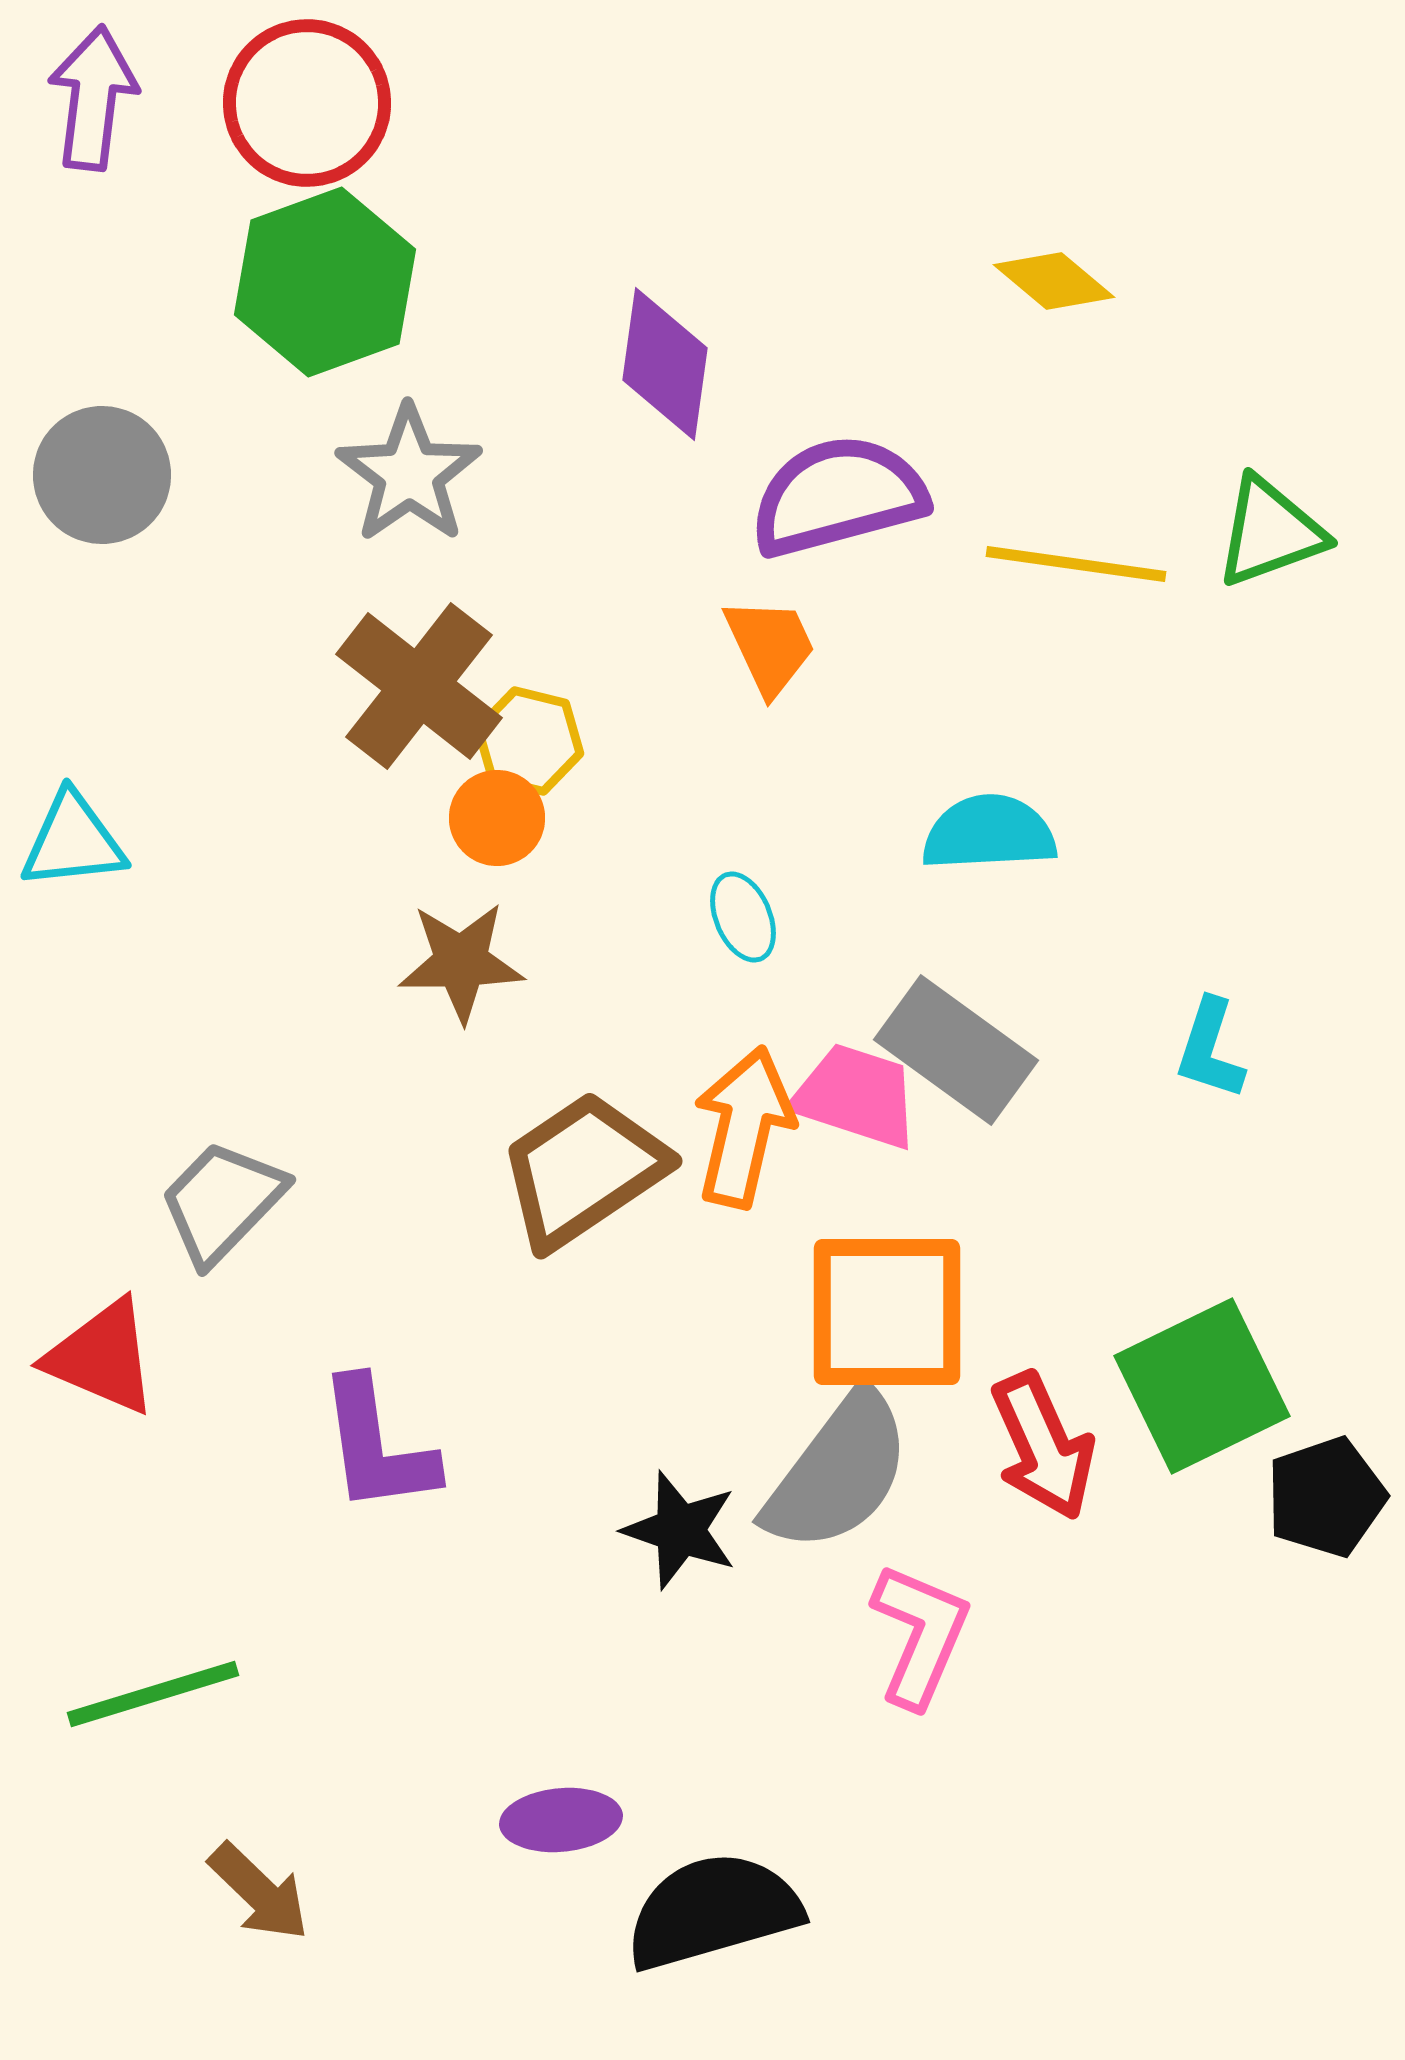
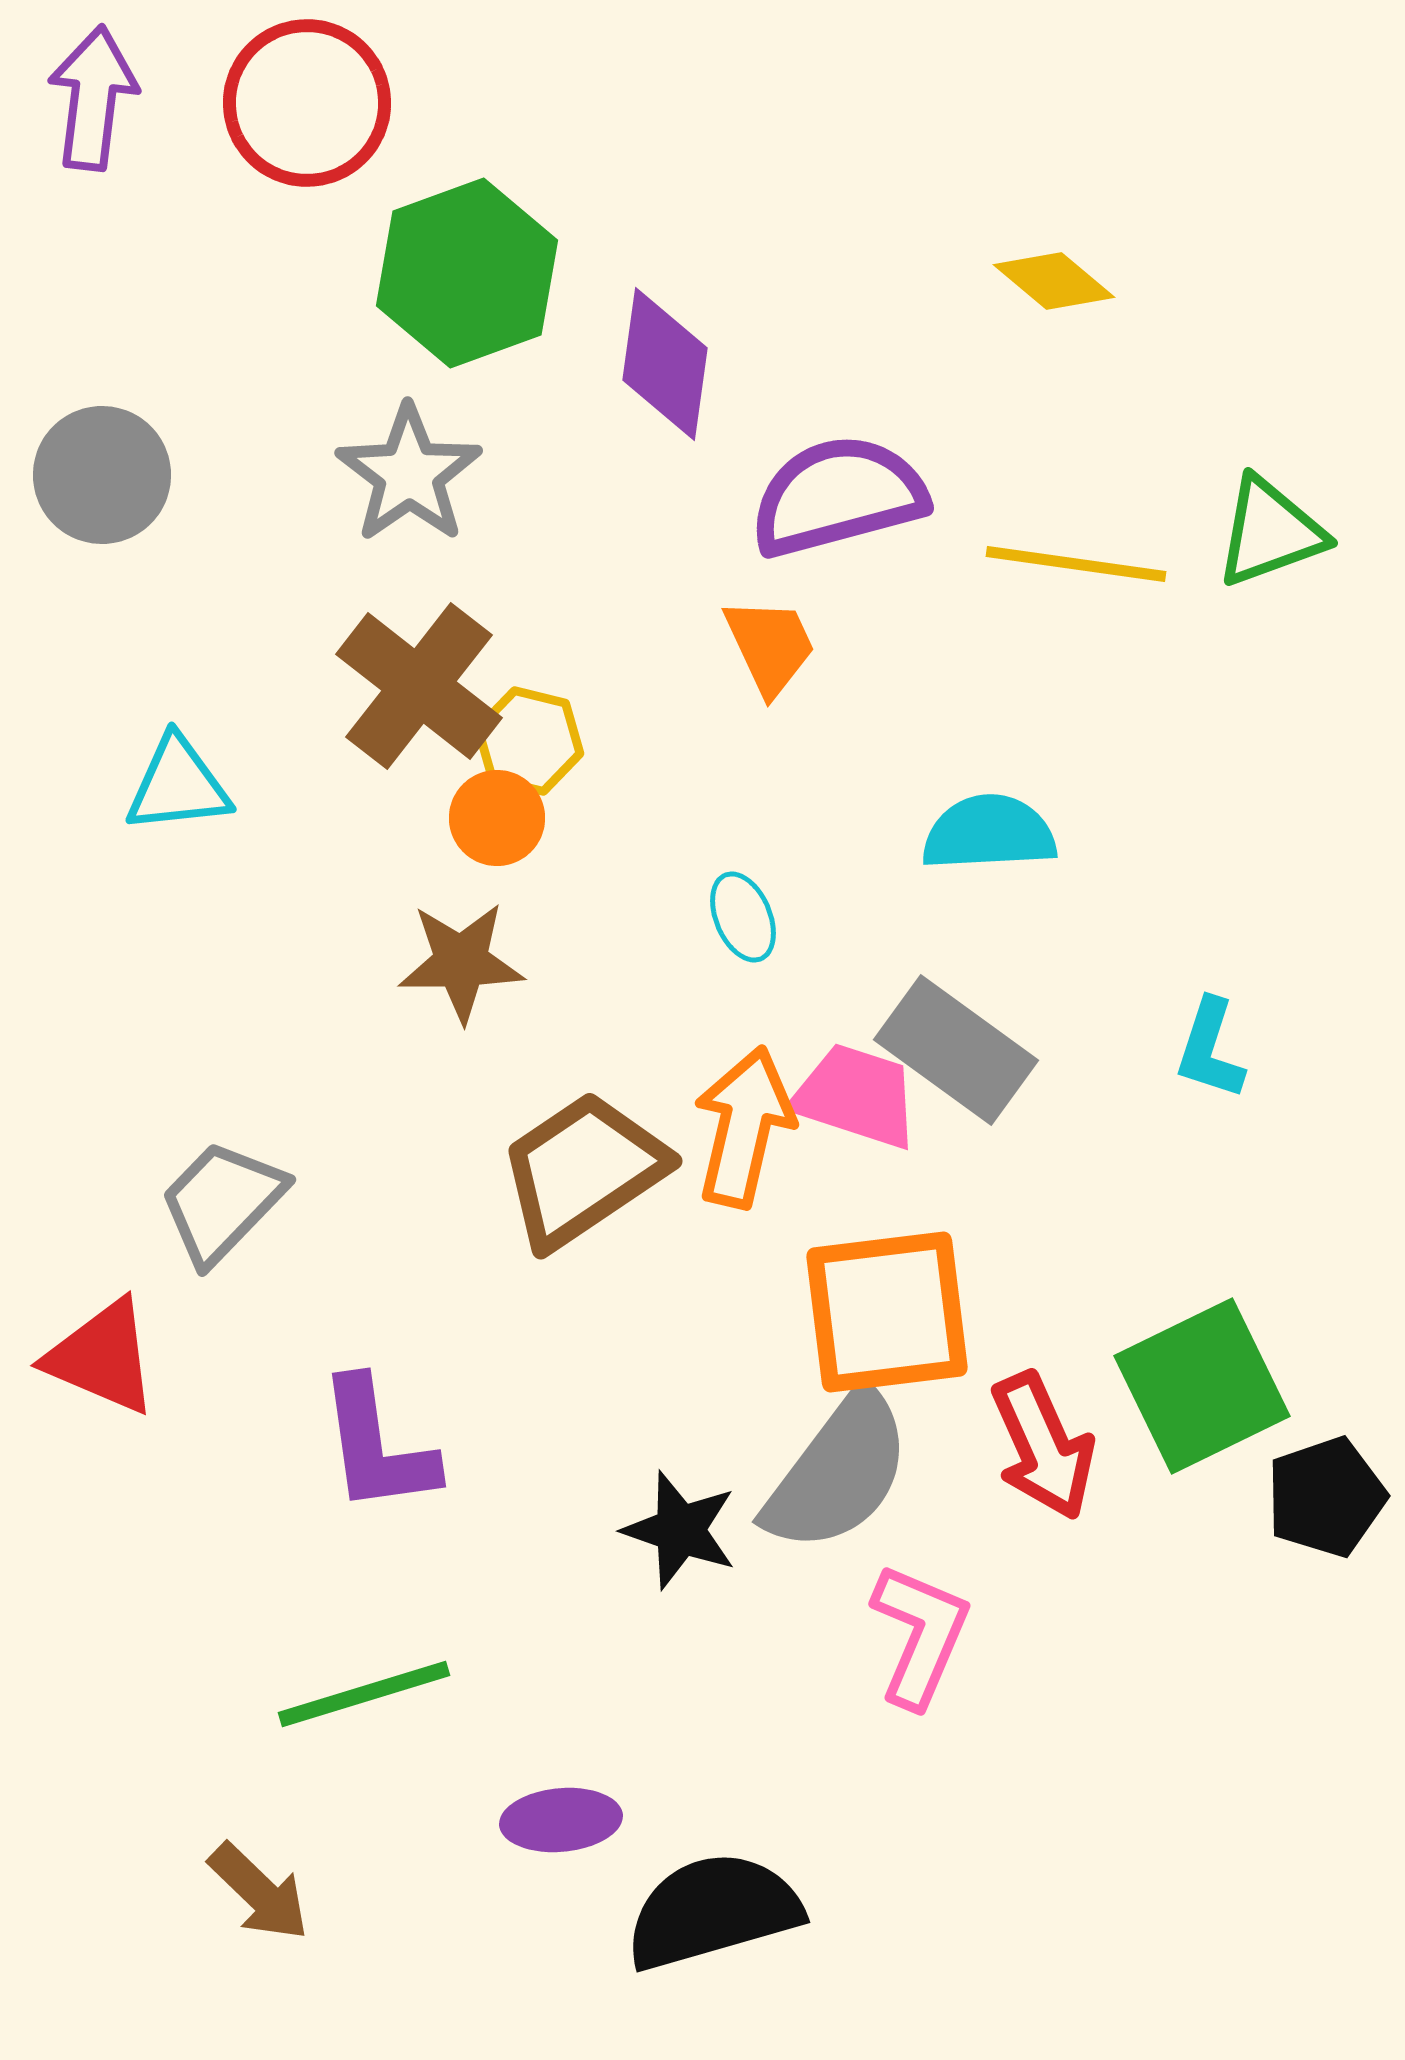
green hexagon: moved 142 px right, 9 px up
cyan triangle: moved 105 px right, 56 px up
orange square: rotated 7 degrees counterclockwise
green line: moved 211 px right
